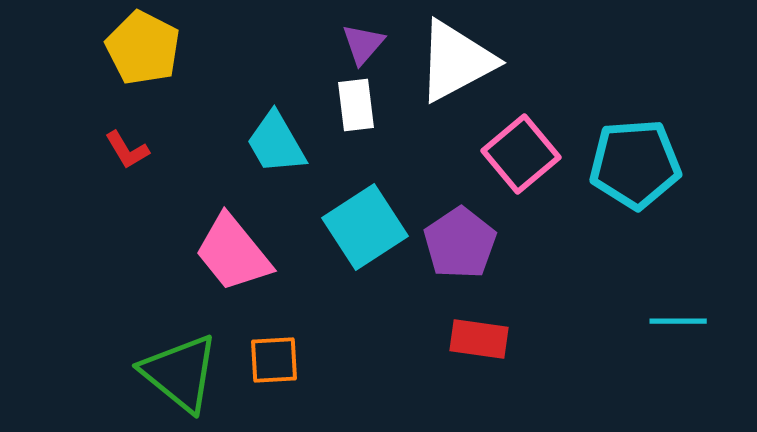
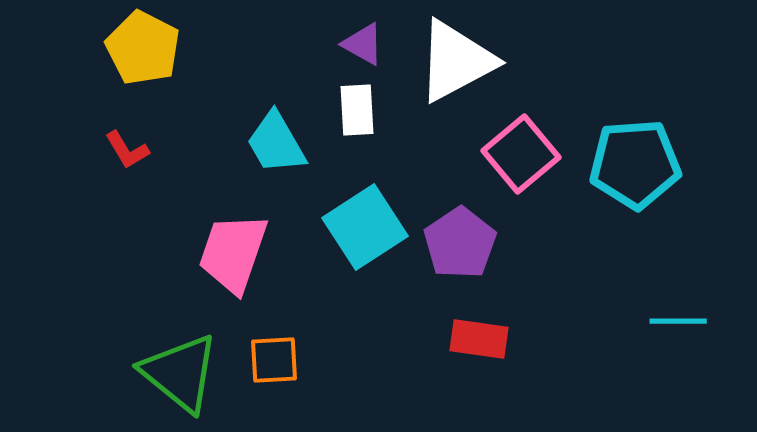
purple triangle: rotated 42 degrees counterclockwise
white rectangle: moved 1 px right, 5 px down; rotated 4 degrees clockwise
pink trapezoid: rotated 58 degrees clockwise
